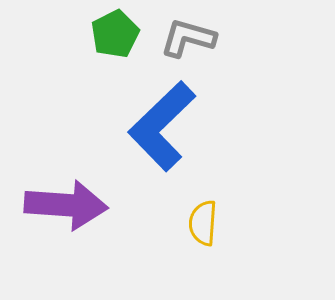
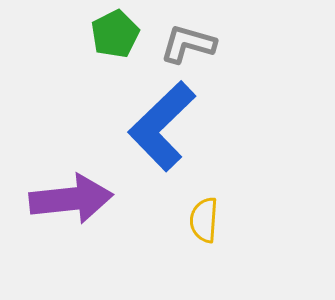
gray L-shape: moved 6 px down
purple arrow: moved 5 px right, 6 px up; rotated 10 degrees counterclockwise
yellow semicircle: moved 1 px right, 3 px up
